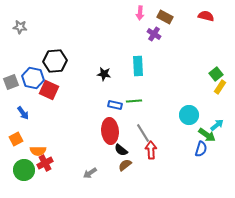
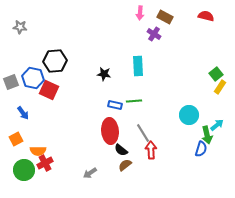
green arrow: rotated 42 degrees clockwise
